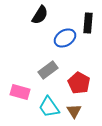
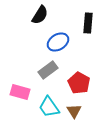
blue ellipse: moved 7 px left, 4 px down
